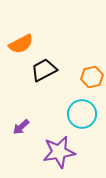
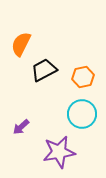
orange semicircle: rotated 145 degrees clockwise
orange hexagon: moved 9 px left
